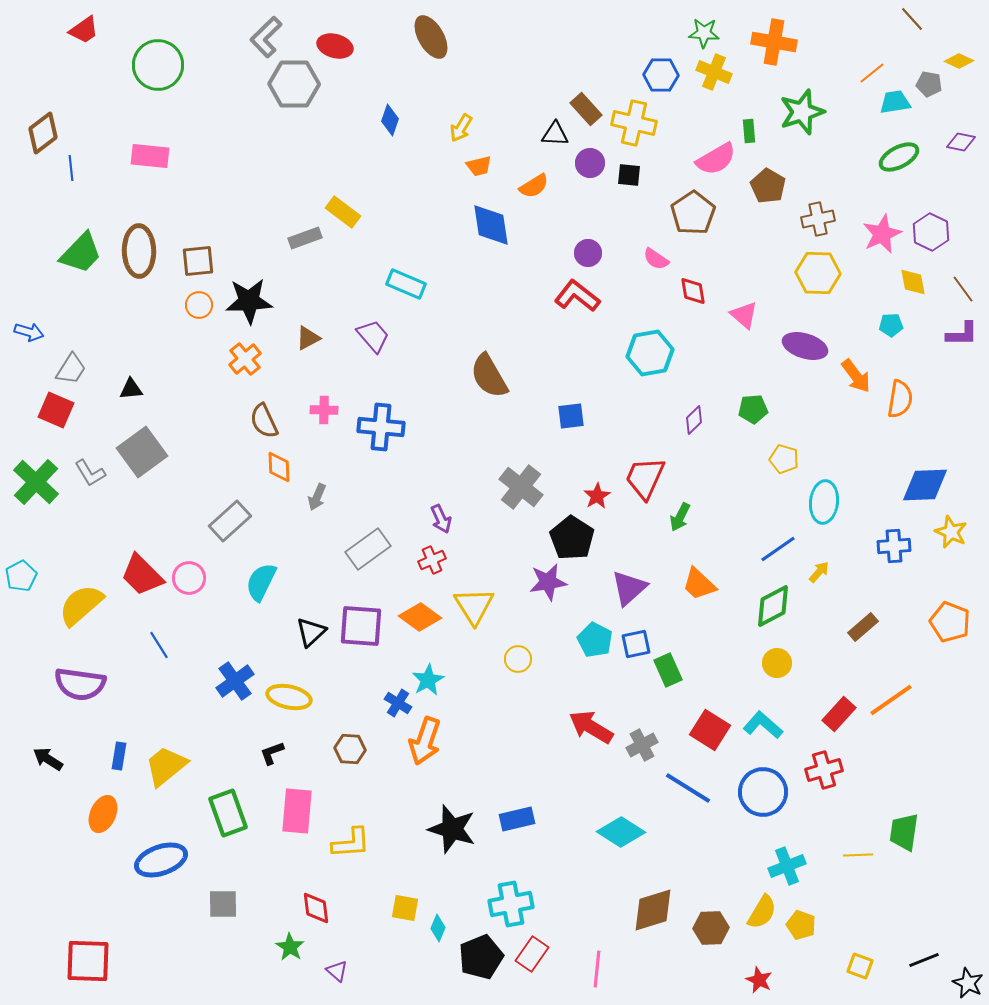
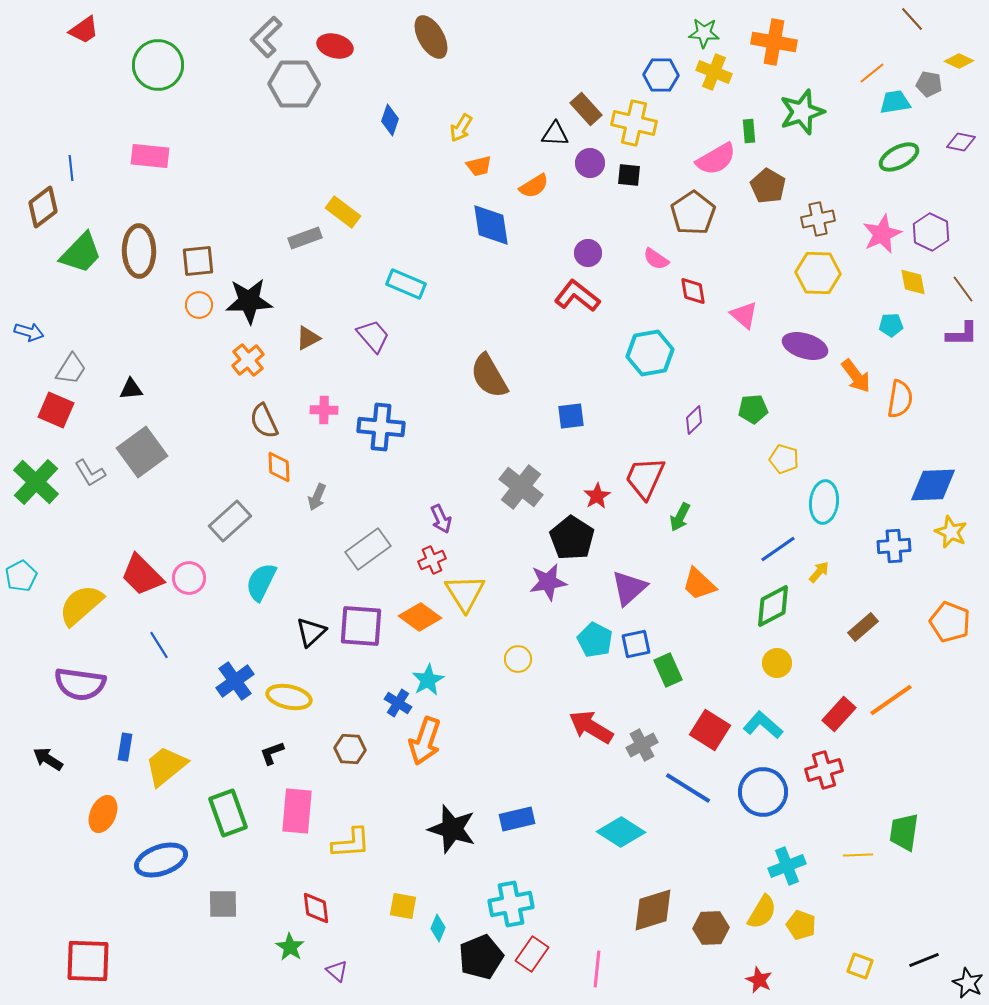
brown diamond at (43, 133): moved 74 px down
orange cross at (245, 359): moved 3 px right, 1 px down
blue diamond at (925, 485): moved 8 px right
yellow triangle at (474, 606): moved 9 px left, 13 px up
blue rectangle at (119, 756): moved 6 px right, 9 px up
yellow square at (405, 908): moved 2 px left, 2 px up
